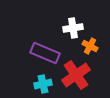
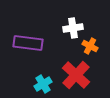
purple rectangle: moved 17 px left, 10 px up; rotated 16 degrees counterclockwise
red cross: rotated 12 degrees counterclockwise
cyan cross: rotated 18 degrees counterclockwise
